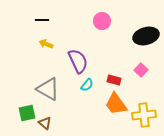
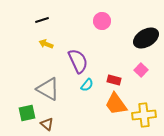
black line: rotated 16 degrees counterclockwise
black ellipse: moved 2 px down; rotated 15 degrees counterclockwise
brown triangle: moved 2 px right, 1 px down
